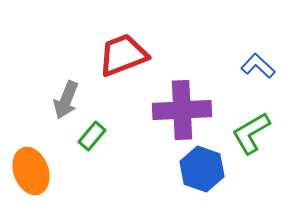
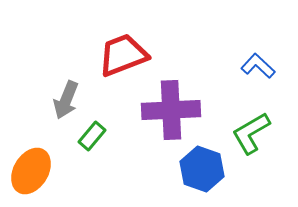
purple cross: moved 11 px left
orange ellipse: rotated 51 degrees clockwise
